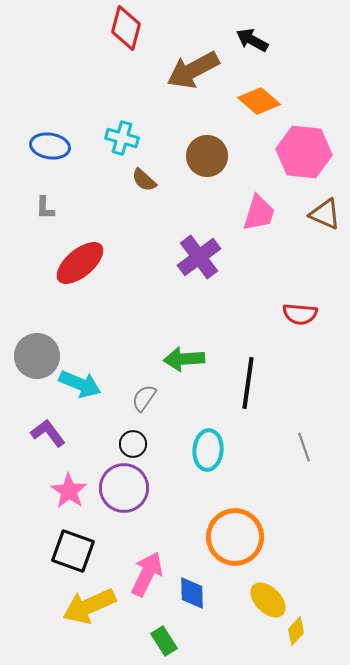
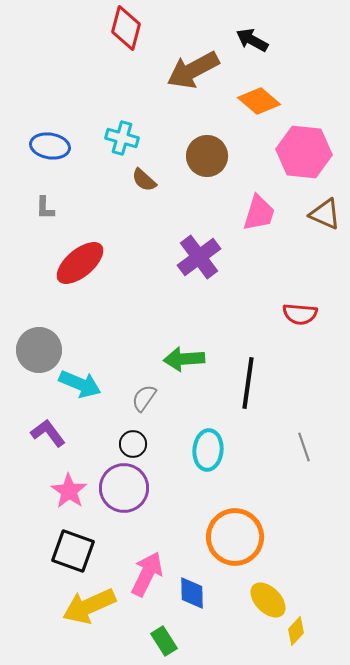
gray circle: moved 2 px right, 6 px up
